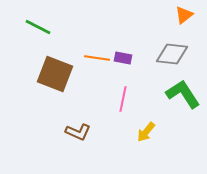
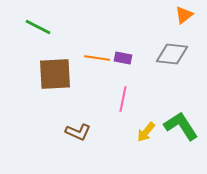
brown square: rotated 24 degrees counterclockwise
green L-shape: moved 2 px left, 32 px down
